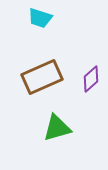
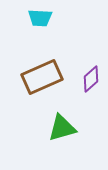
cyan trapezoid: rotated 15 degrees counterclockwise
green triangle: moved 5 px right
